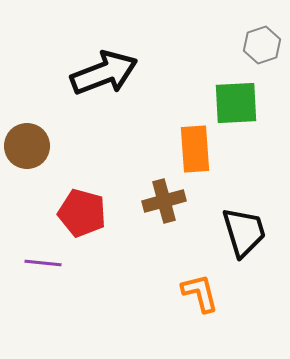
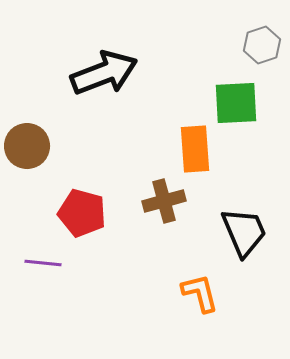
black trapezoid: rotated 6 degrees counterclockwise
